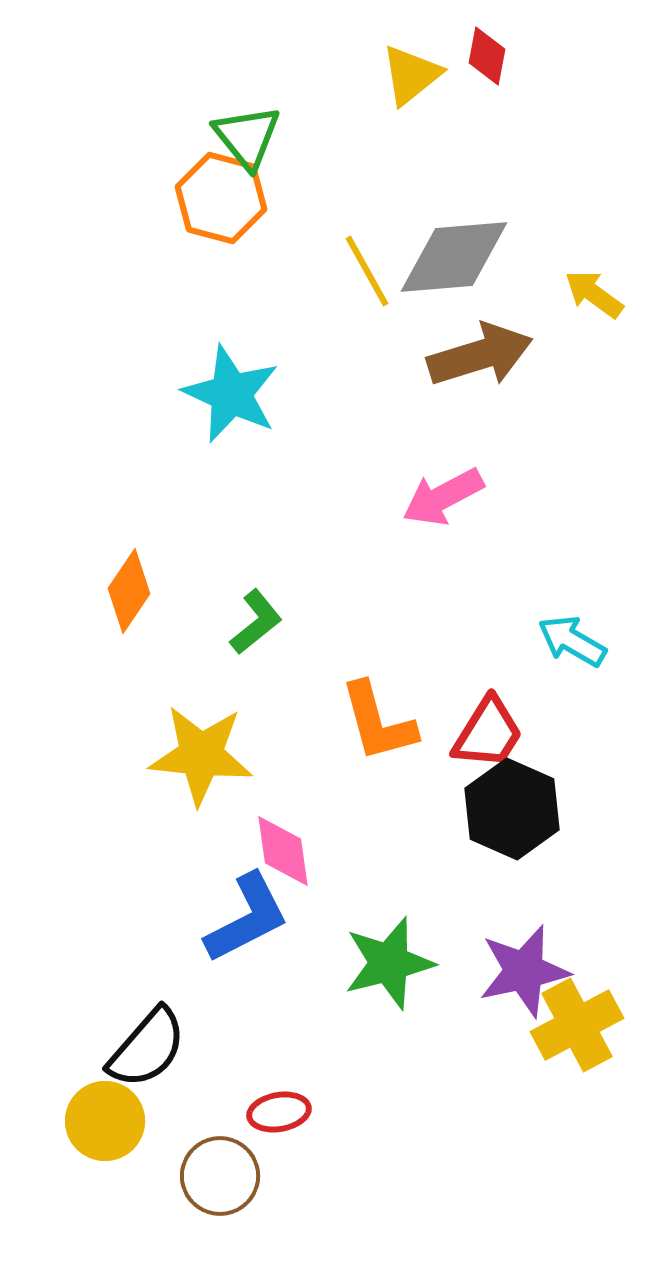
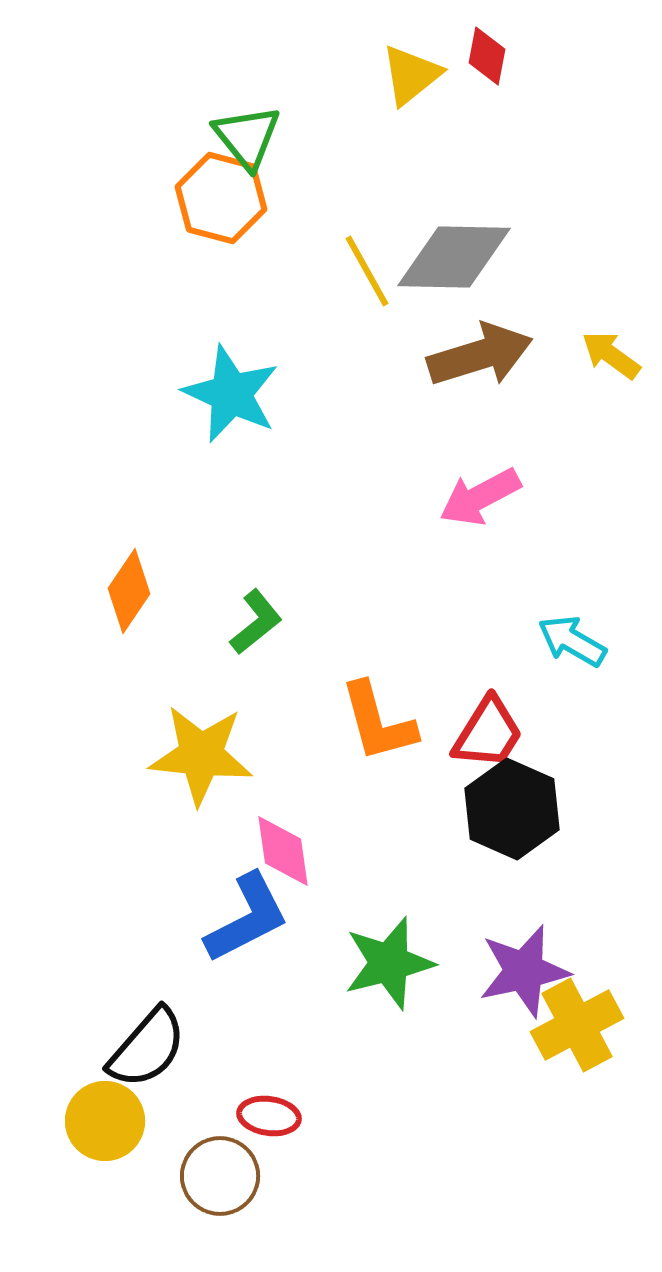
gray diamond: rotated 6 degrees clockwise
yellow arrow: moved 17 px right, 61 px down
pink arrow: moved 37 px right
red ellipse: moved 10 px left, 4 px down; rotated 18 degrees clockwise
